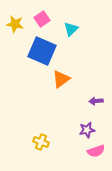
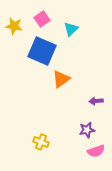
yellow star: moved 1 px left, 2 px down
